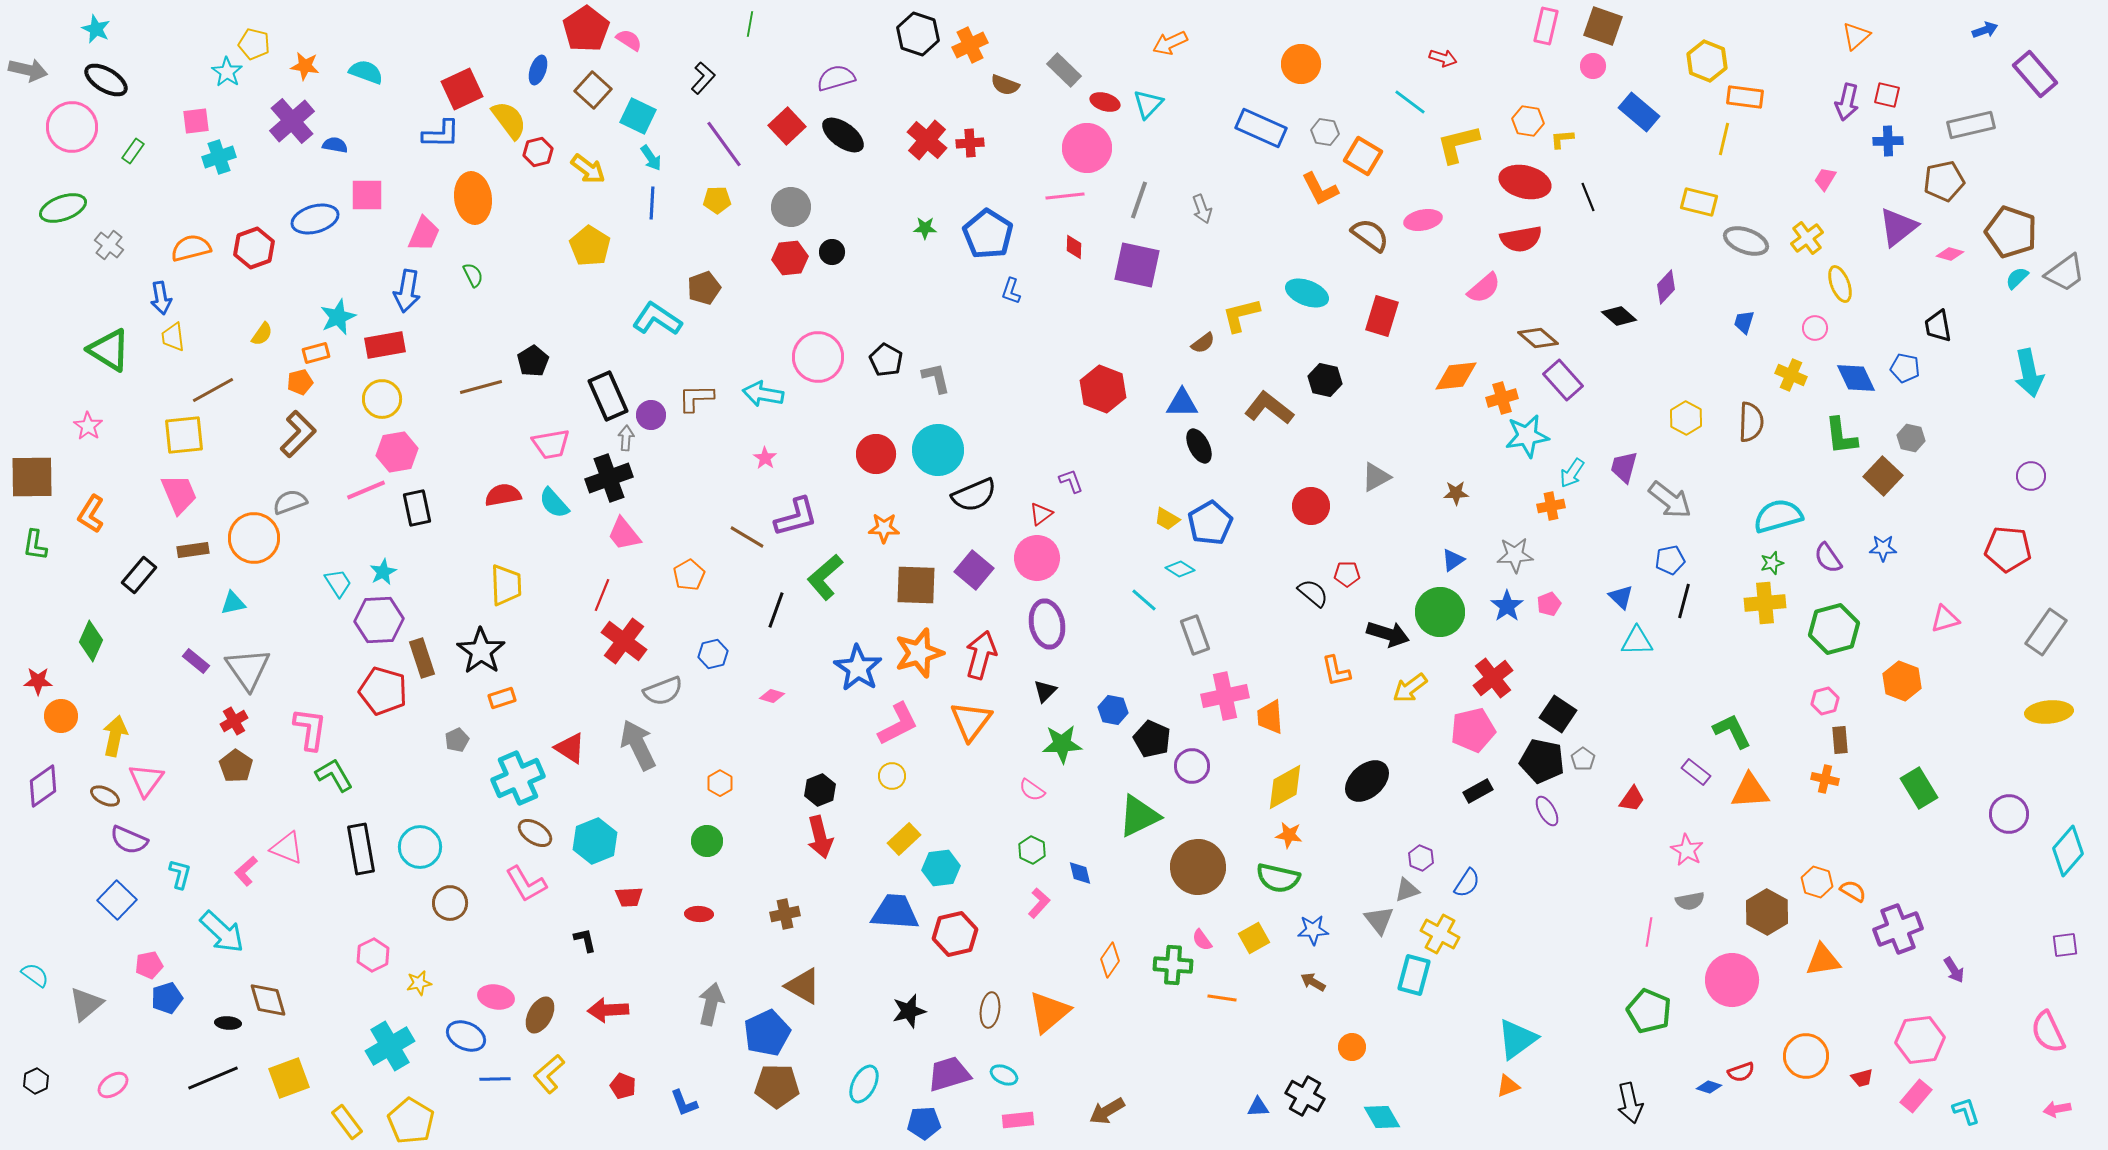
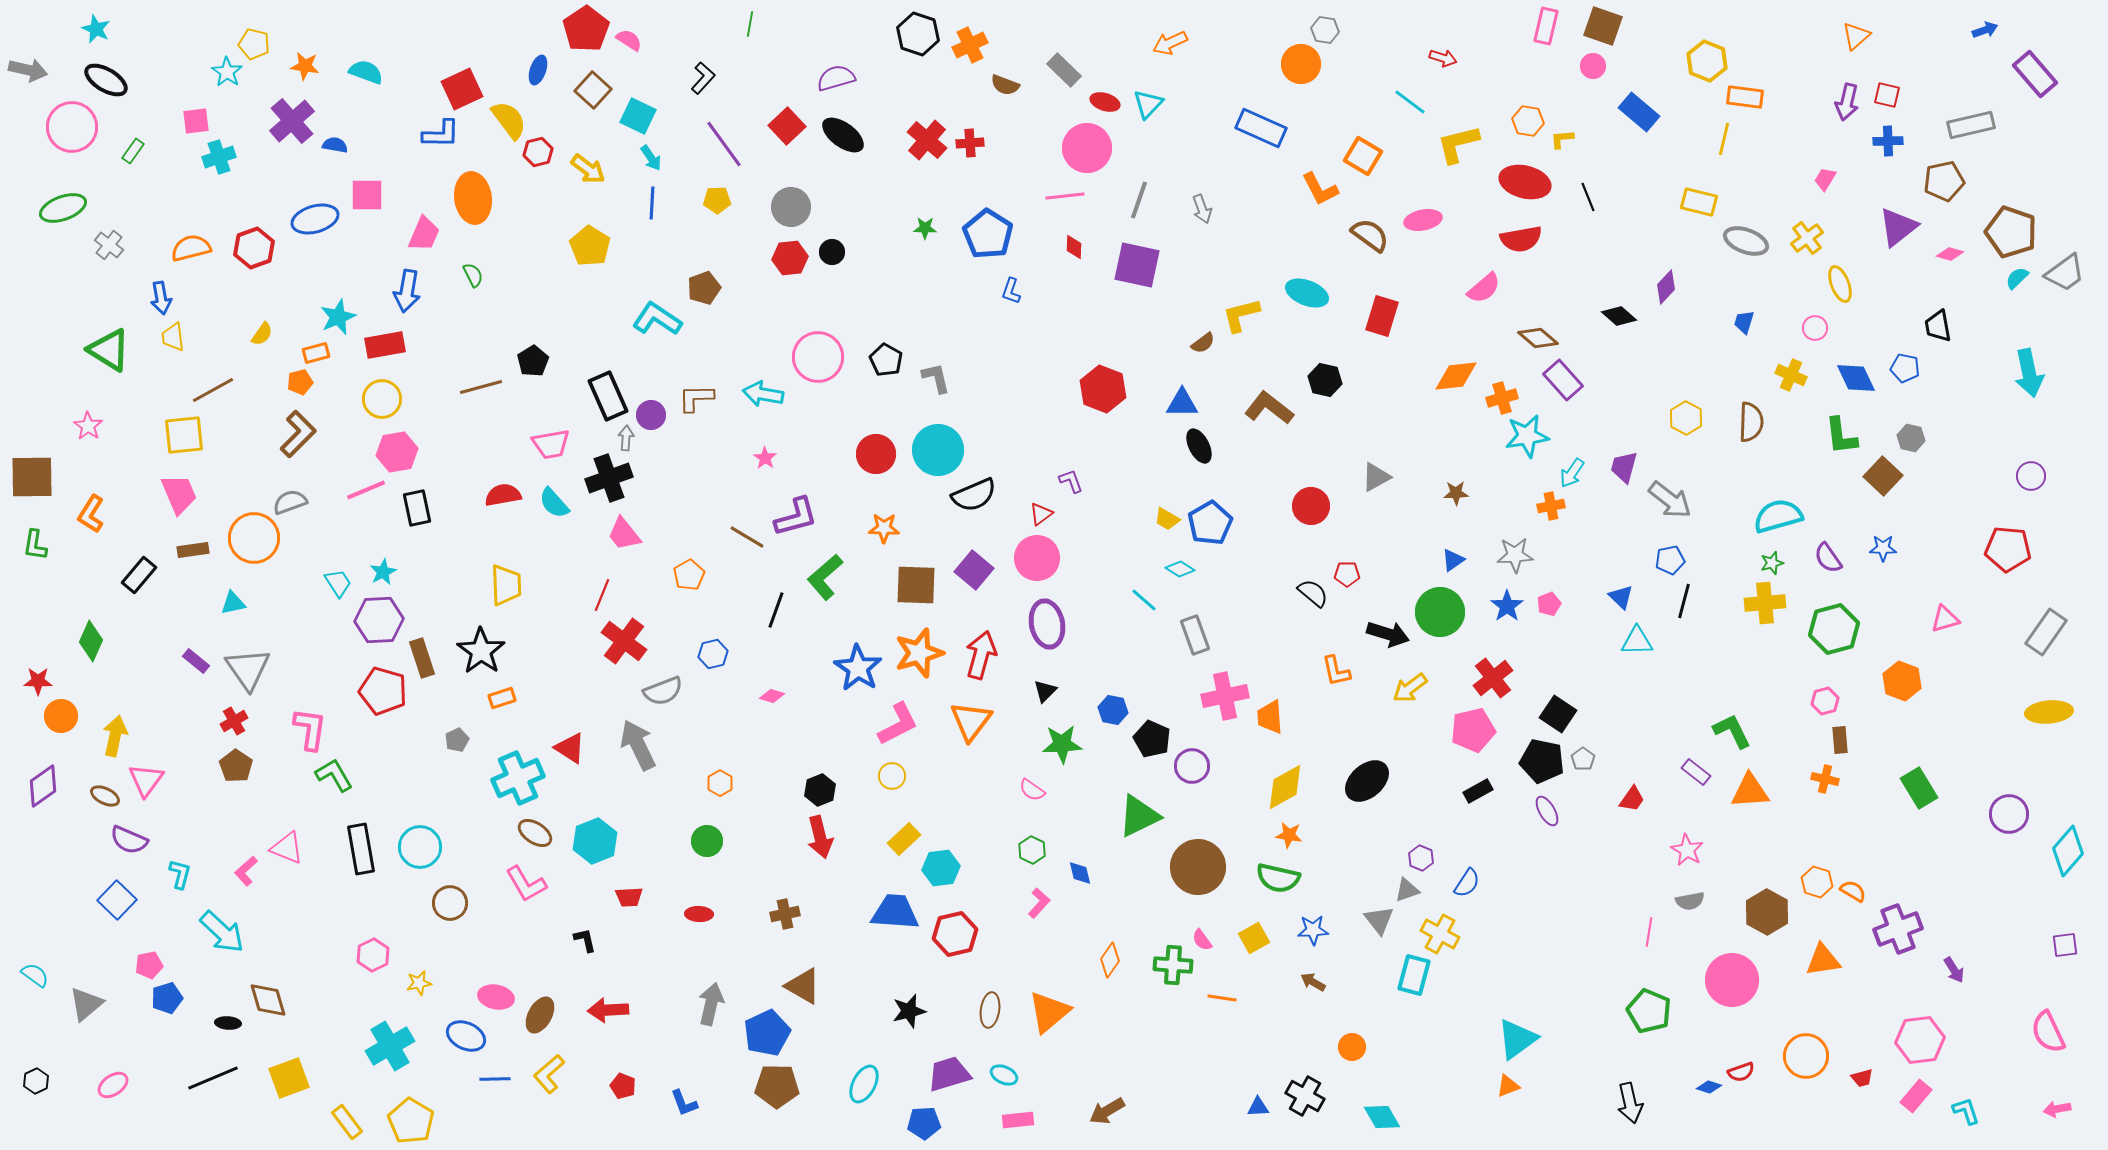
gray hexagon at (1325, 132): moved 102 px up
